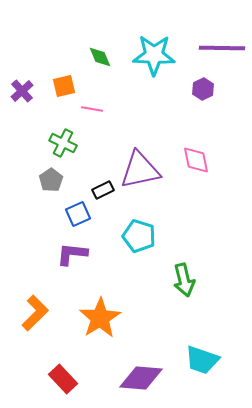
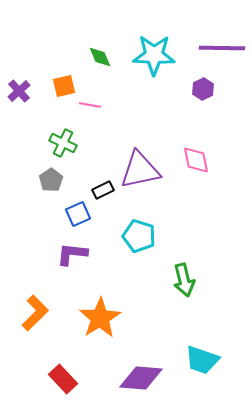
purple cross: moved 3 px left
pink line: moved 2 px left, 4 px up
